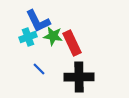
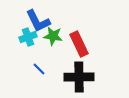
red rectangle: moved 7 px right, 1 px down
